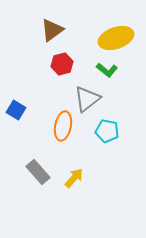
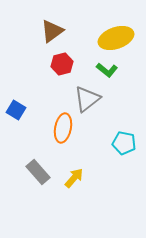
brown triangle: moved 1 px down
orange ellipse: moved 2 px down
cyan pentagon: moved 17 px right, 12 px down
